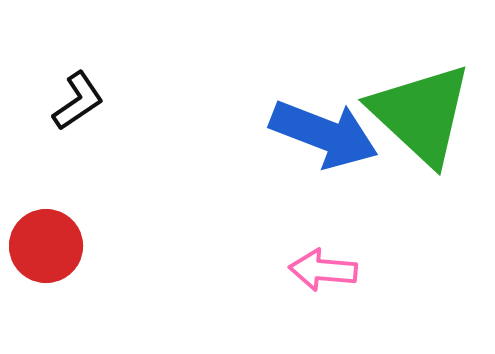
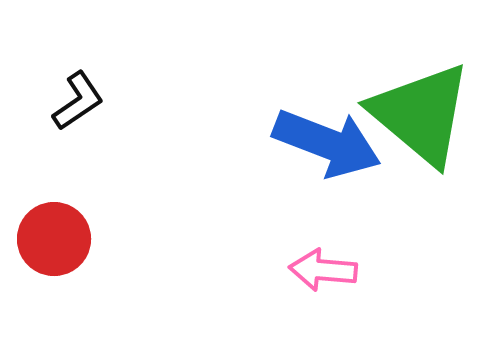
green triangle: rotated 3 degrees counterclockwise
blue arrow: moved 3 px right, 9 px down
red circle: moved 8 px right, 7 px up
